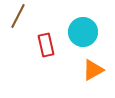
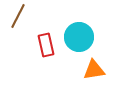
cyan circle: moved 4 px left, 5 px down
orange triangle: moved 1 px right; rotated 20 degrees clockwise
